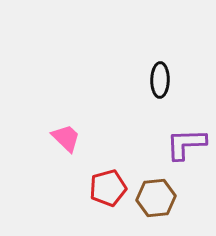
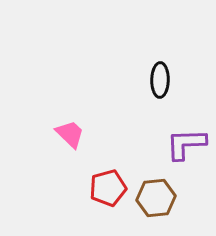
pink trapezoid: moved 4 px right, 4 px up
